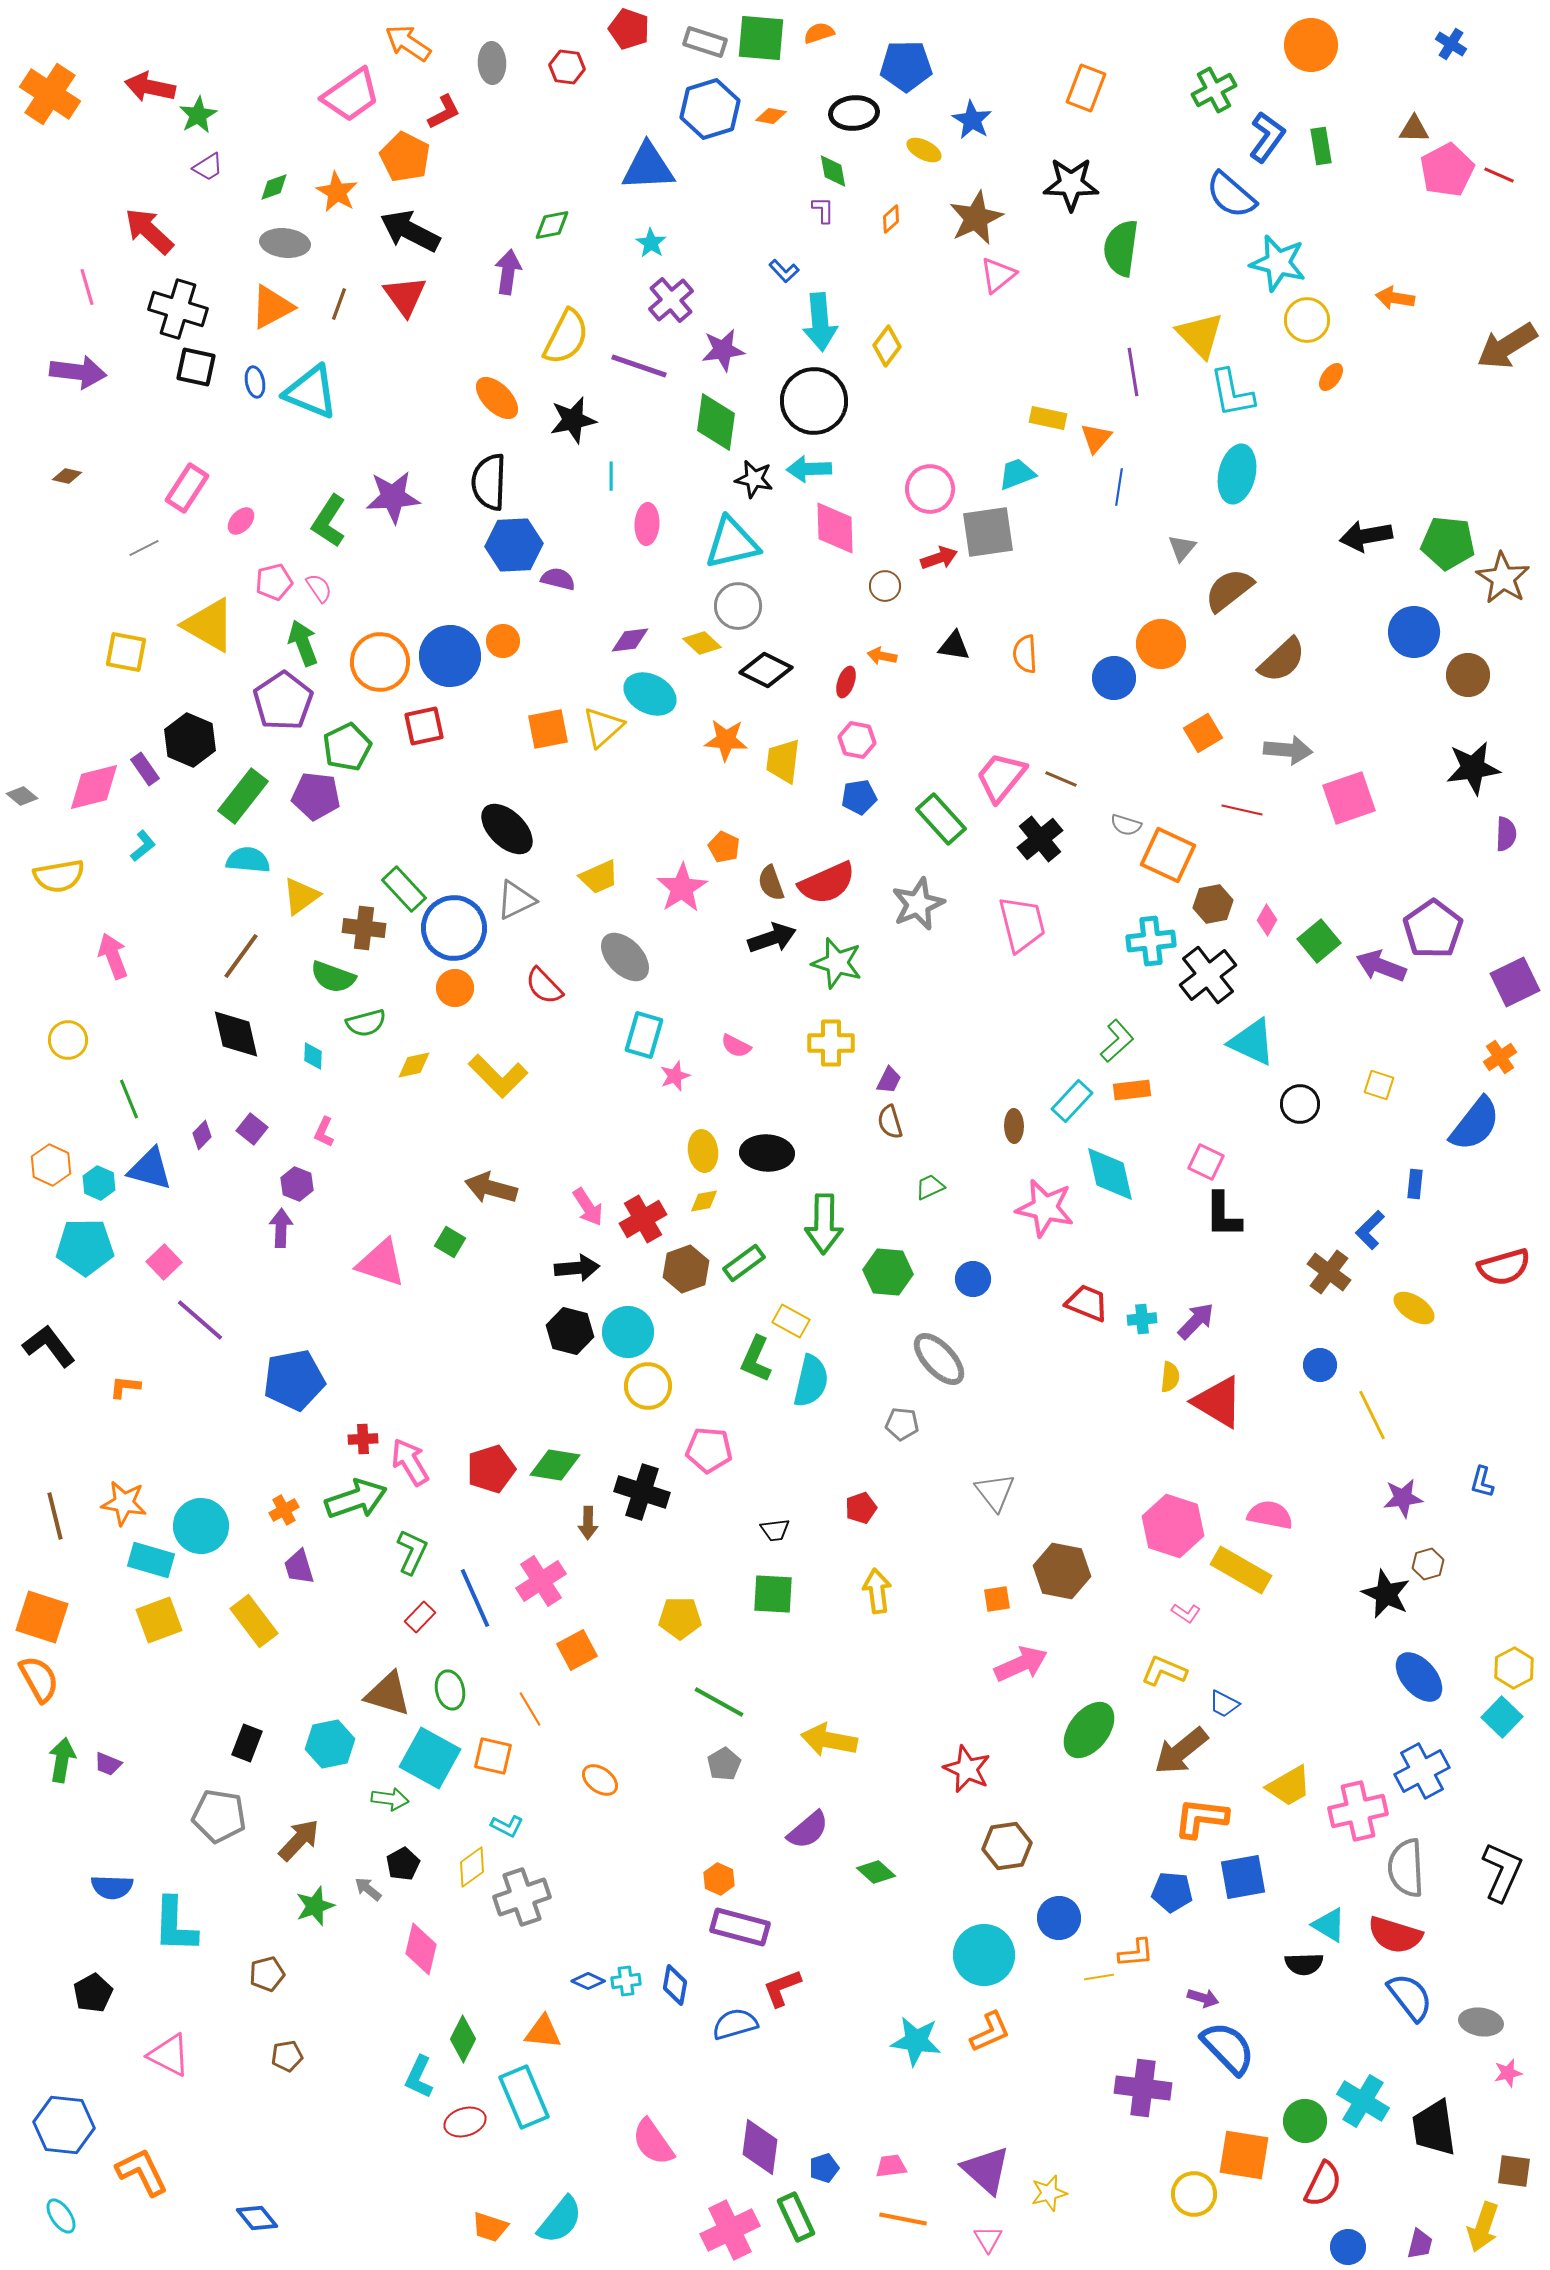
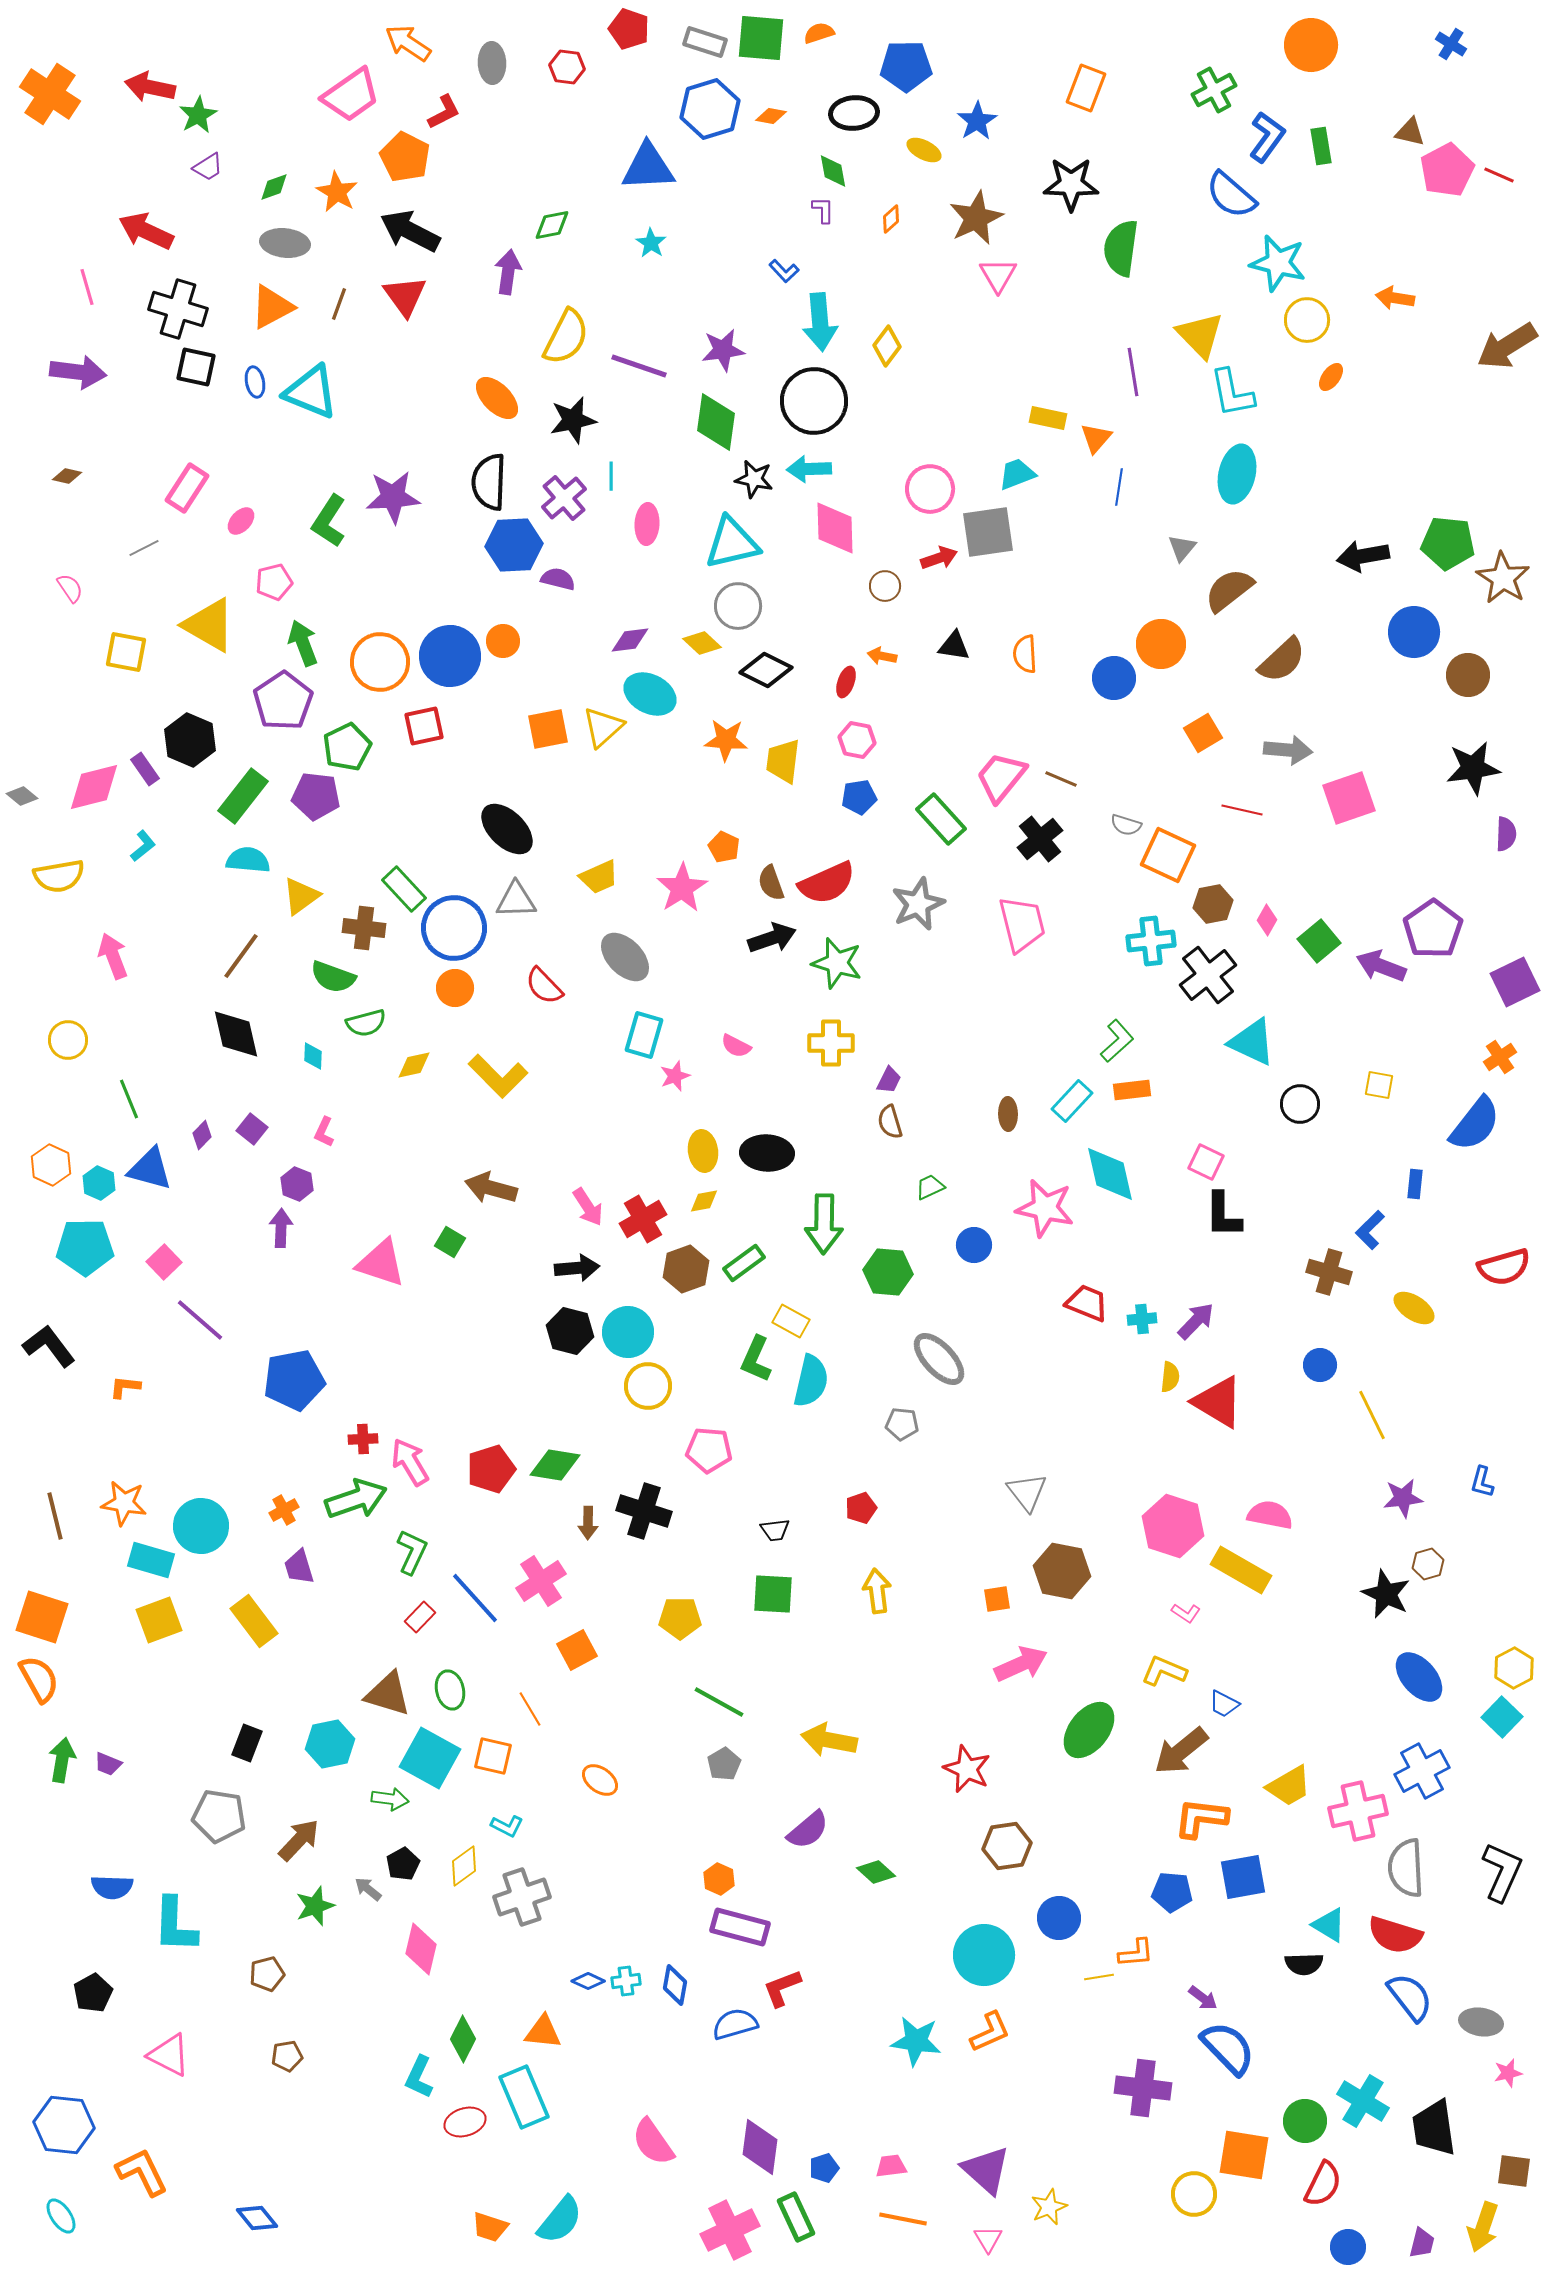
blue star at (972, 120): moved 5 px right, 1 px down; rotated 9 degrees clockwise
brown triangle at (1414, 129): moved 4 px left, 3 px down; rotated 12 degrees clockwise
red arrow at (149, 231): moved 3 px left; rotated 18 degrees counterclockwise
pink triangle at (998, 275): rotated 21 degrees counterclockwise
purple cross at (671, 300): moved 107 px left, 198 px down
black arrow at (1366, 536): moved 3 px left, 20 px down
pink semicircle at (319, 588): moved 249 px left
gray triangle at (516, 900): rotated 24 degrees clockwise
yellow square at (1379, 1085): rotated 8 degrees counterclockwise
brown ellipse at (1014, 1126): moved 6 px left, 12 px up
brown cross at (1329, 1272): rotated 21 degrees counterclockwise
blue circle at (973, 1279): moved 1 px right, 34 px up
black cross at (642, 1492): moved 2 px right, 19 px down
gray triangle at (995, 1492): moved 32 px right
blue line at (475, 1598): rotated 18 degrees counterclockwise
yellow diamond at (472, 1867): moved 8 px left, 1 px up
purple arrow at (1203, 1998): rotated 20 degrees clockwise
yellow star at (1049, 2193): moved 14 px down; rotated 9 degrees counterclockwise
purple trapezoid at (1420, 2244): moved 2 px right, 1 px up
